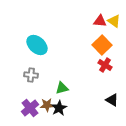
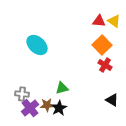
red triangle: moved 1 px left
gray cross: moved 9 px left, 19 px down
